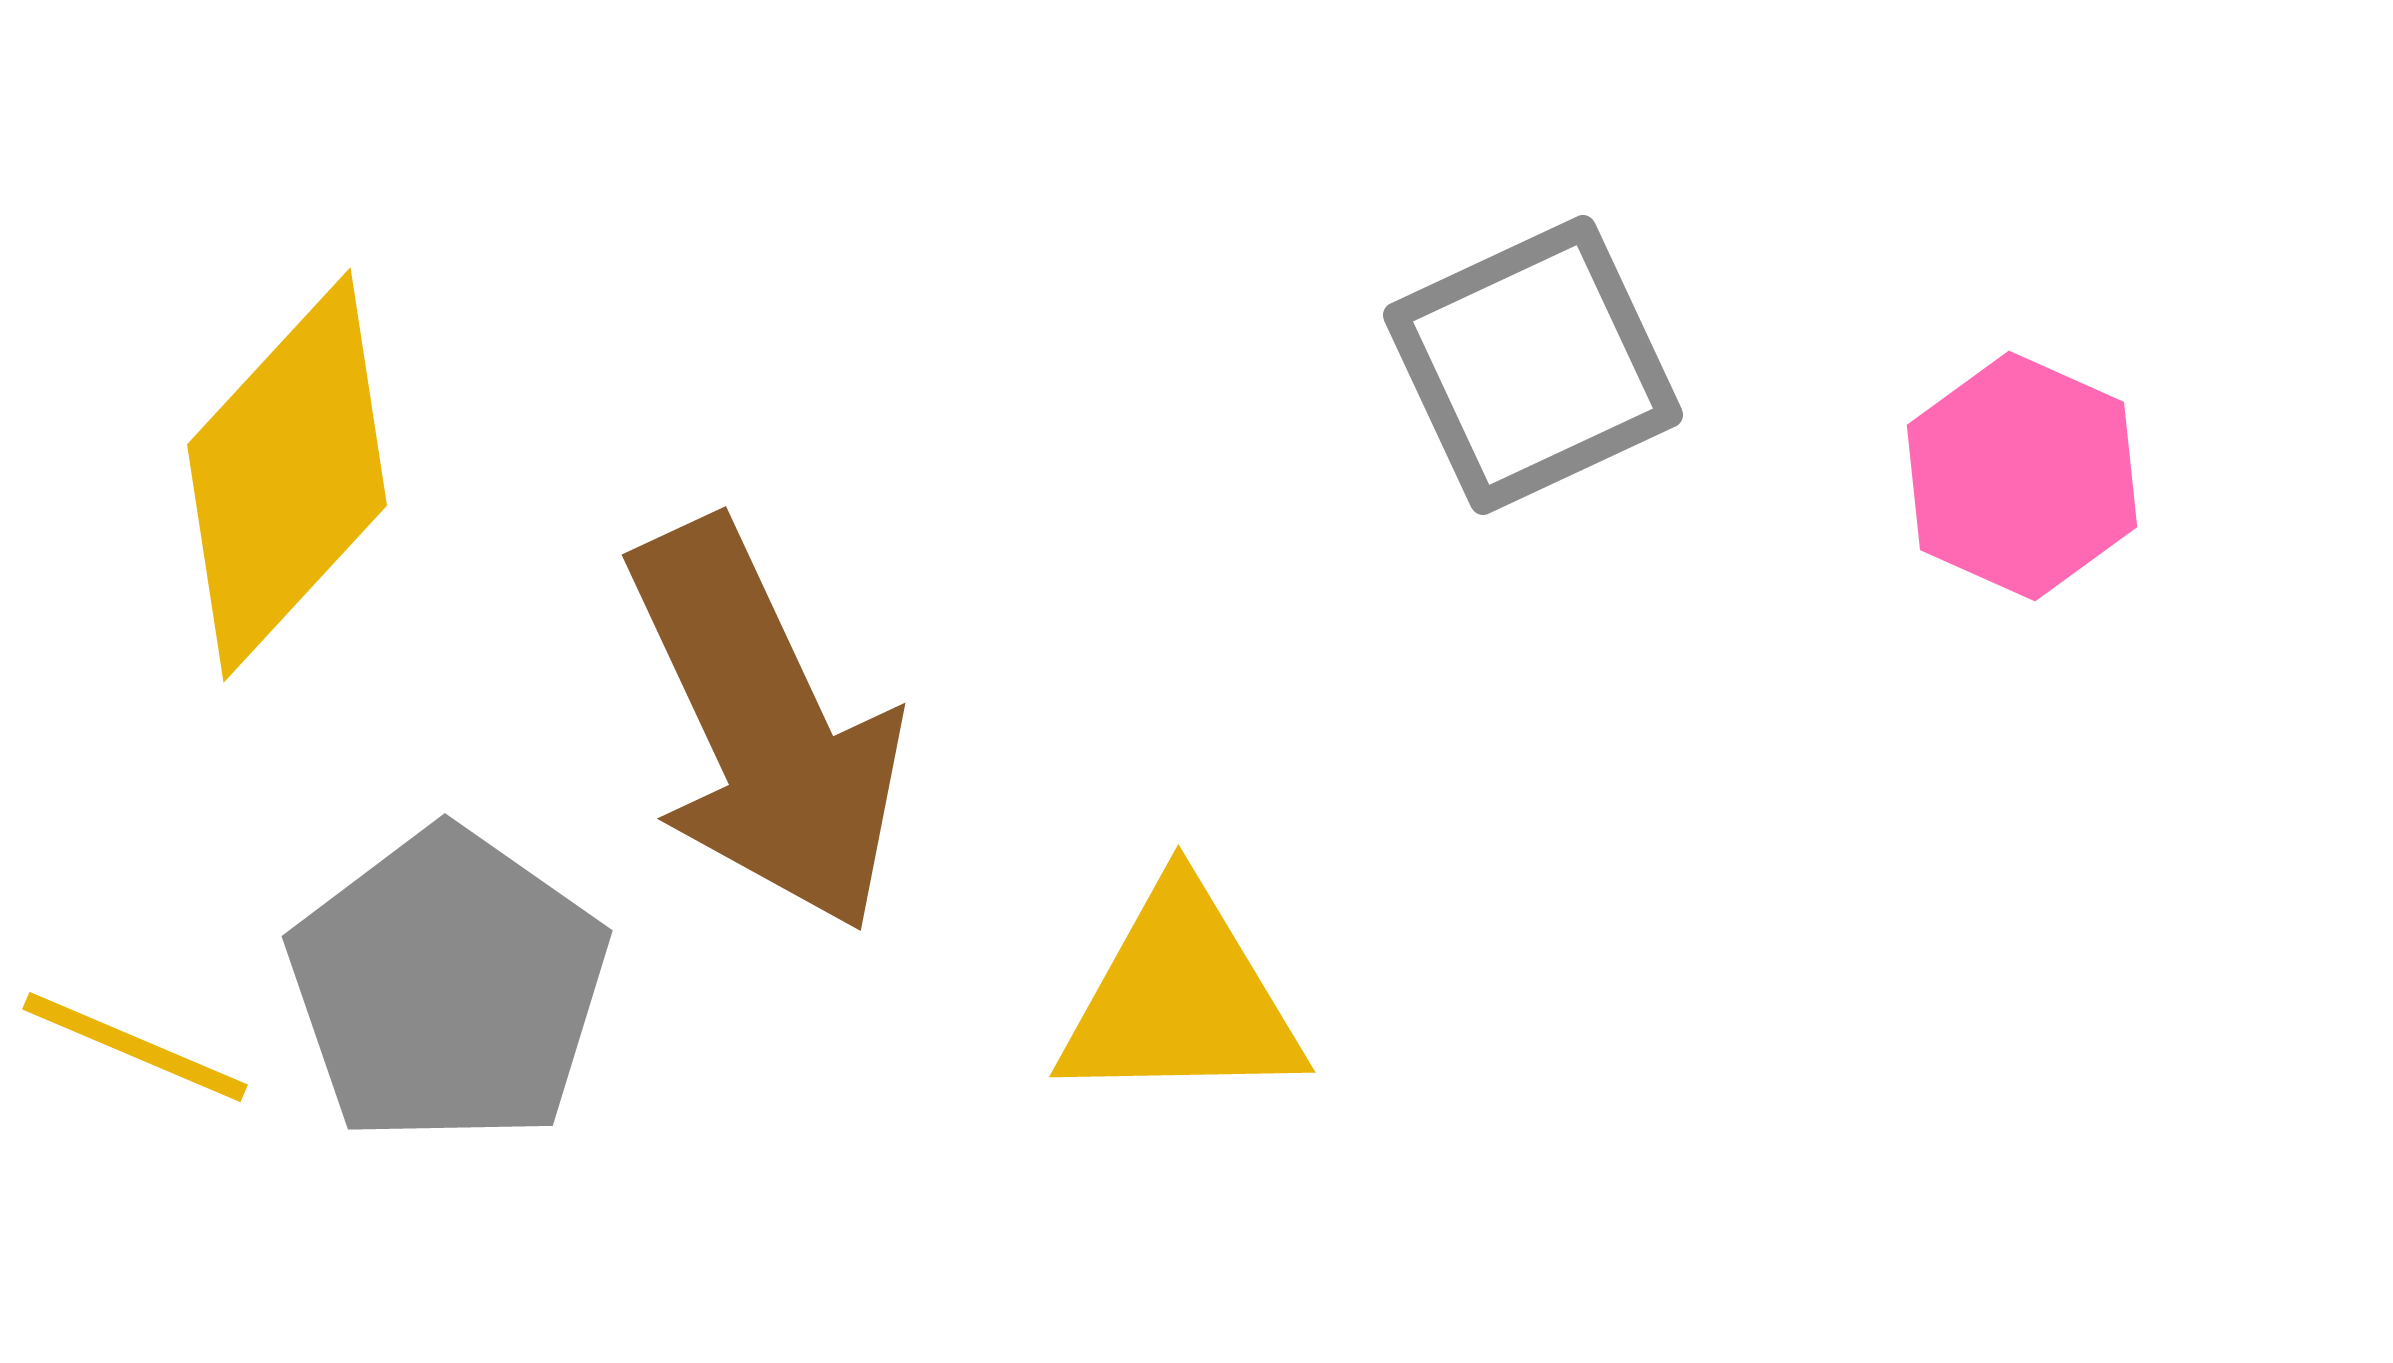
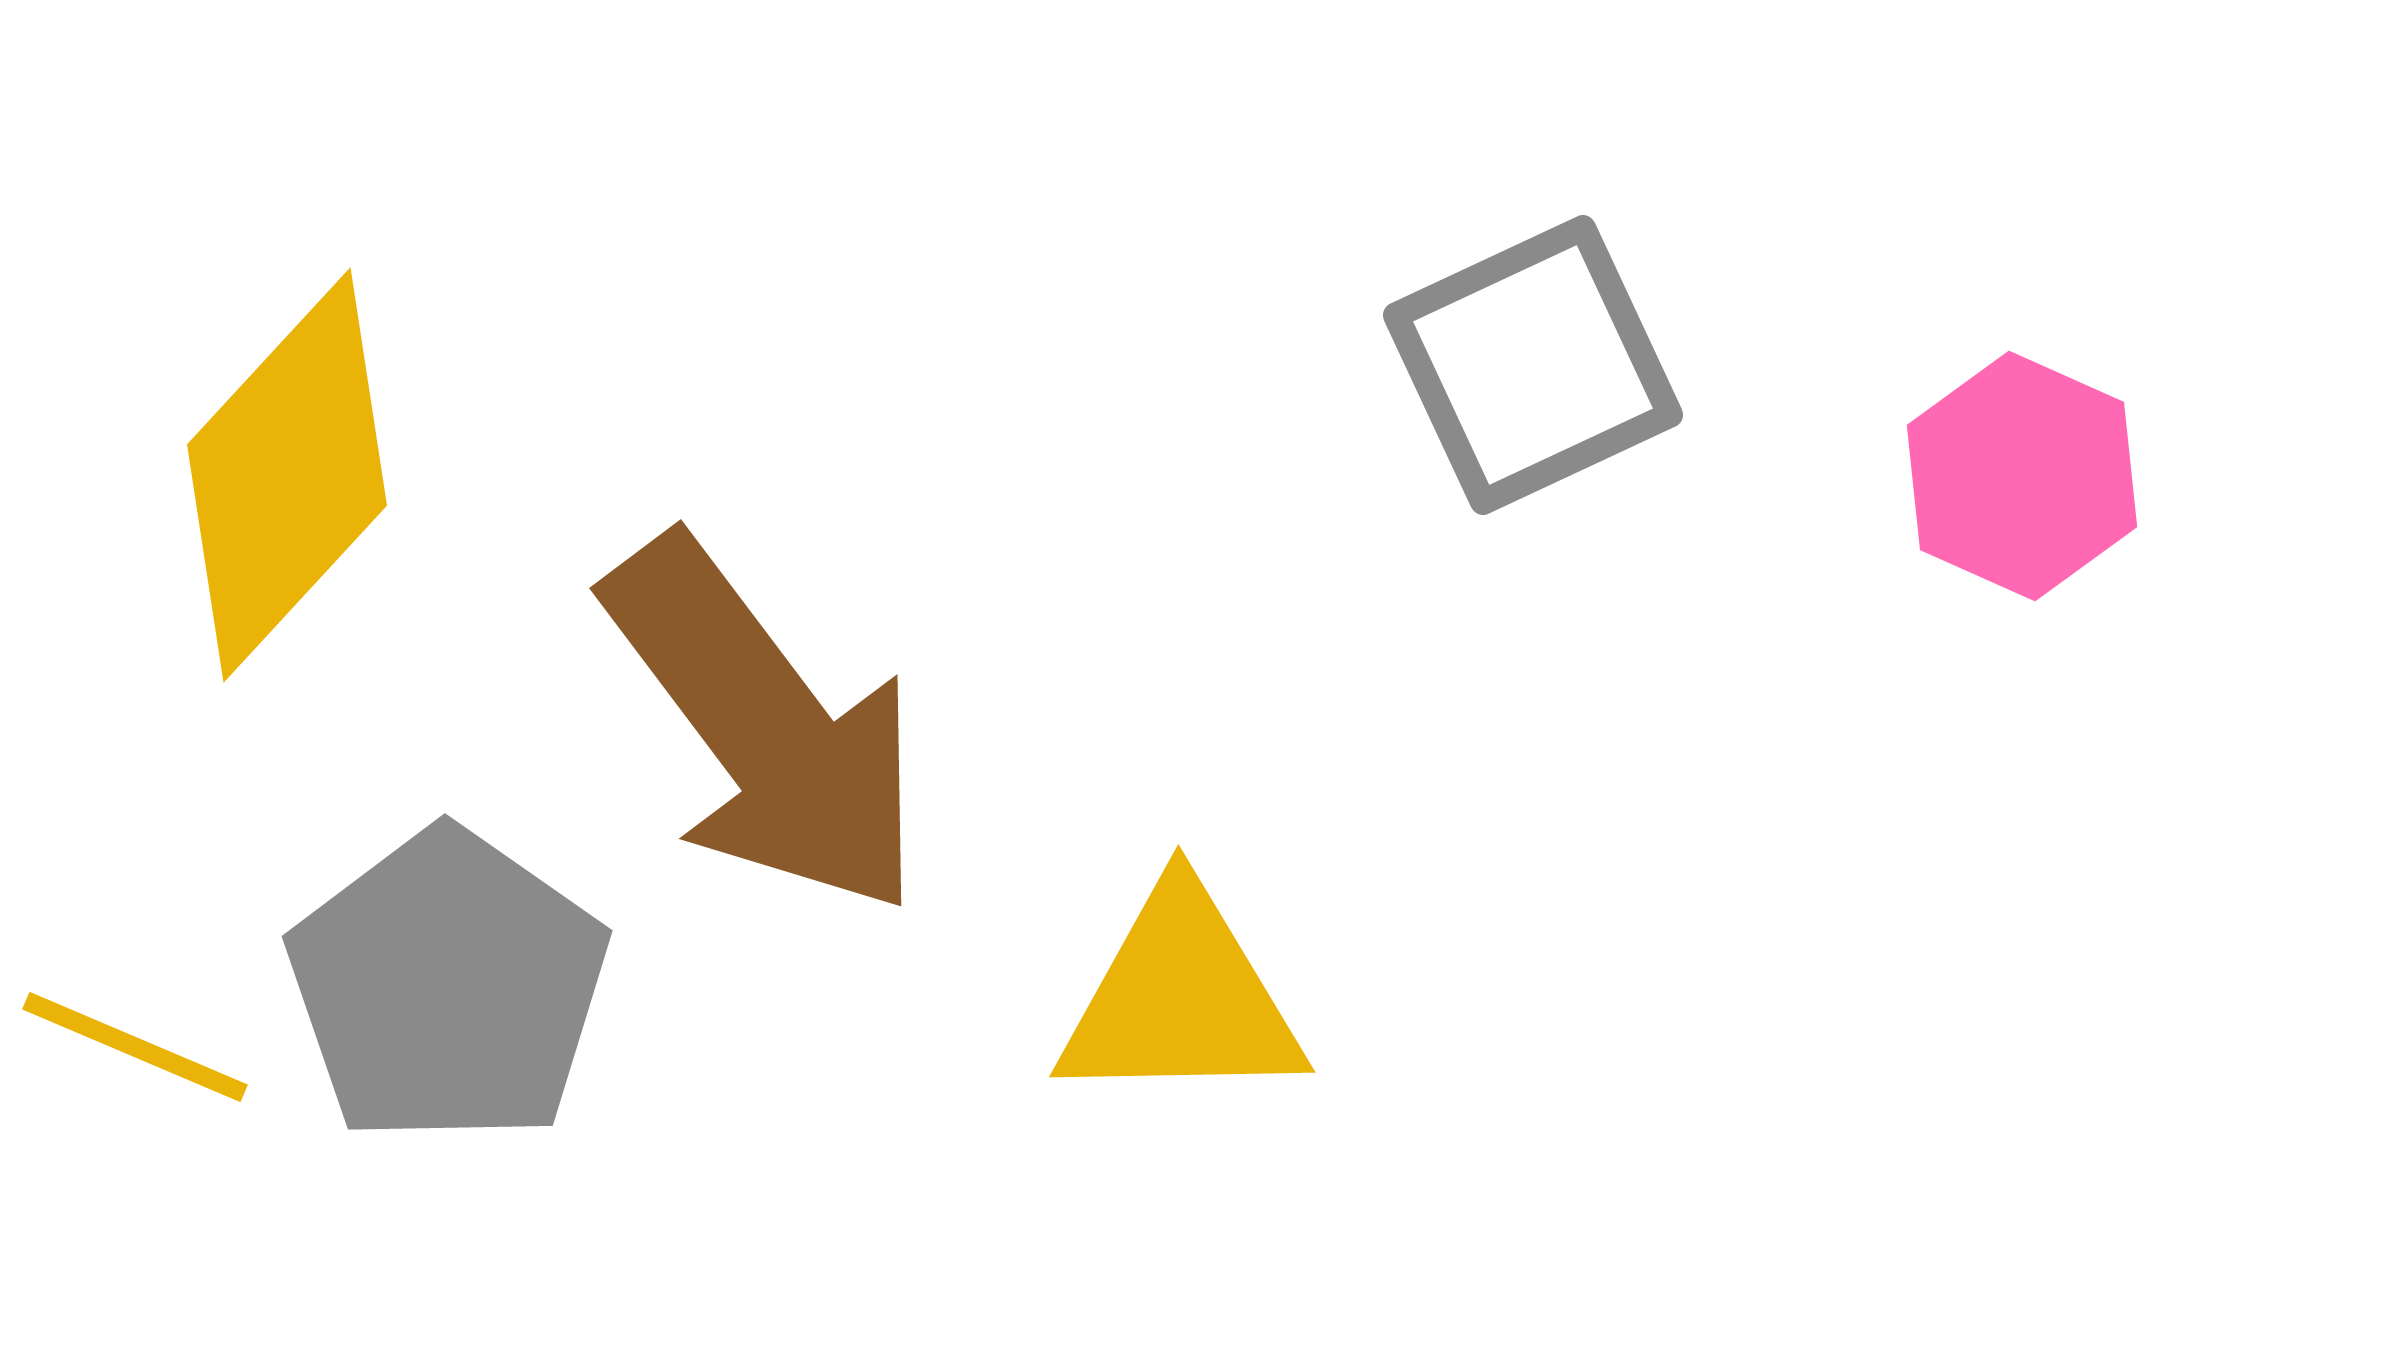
brown arrow: rotated 12 degrees counterclockwise
